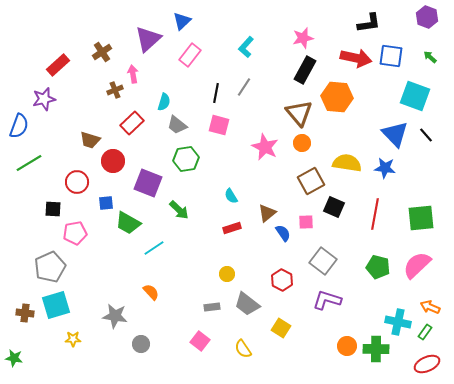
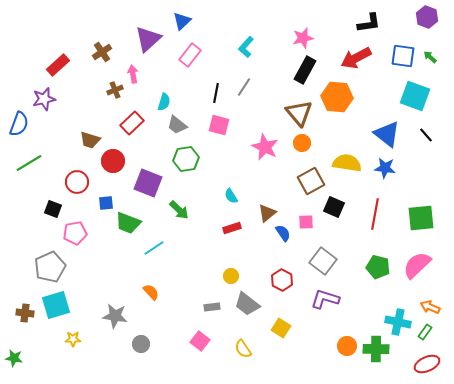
blue square at (391, 56): moved 12 px right
red arrow at (356, 58): rotated 140 degrees clockwise
blue semicircle at (19, 126): moved 2 px up
blue triangle at (395, 134): moved 8 px left; rotated 8 degrees counterclockwise
black square at (53, 209): rotated 18 degrees clockwise
green trapezoid at (128, 223): rotated 8 degrees counterclockwise
yellow circle at (227, 274): moved 4 px right, 2 px down
purple L-shape at (327, 300): moved 2 px left, 1 px up
